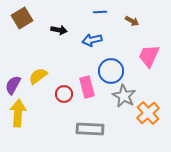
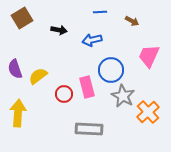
blue circle: moved 1 px up
purple semicircle: moved 2 px right, 16 px up; rotated 48 degrees counterclockwise
gray star: moved 1 px left
orange cross: moved 1 px up
gray rectangle: moved 1 px left
